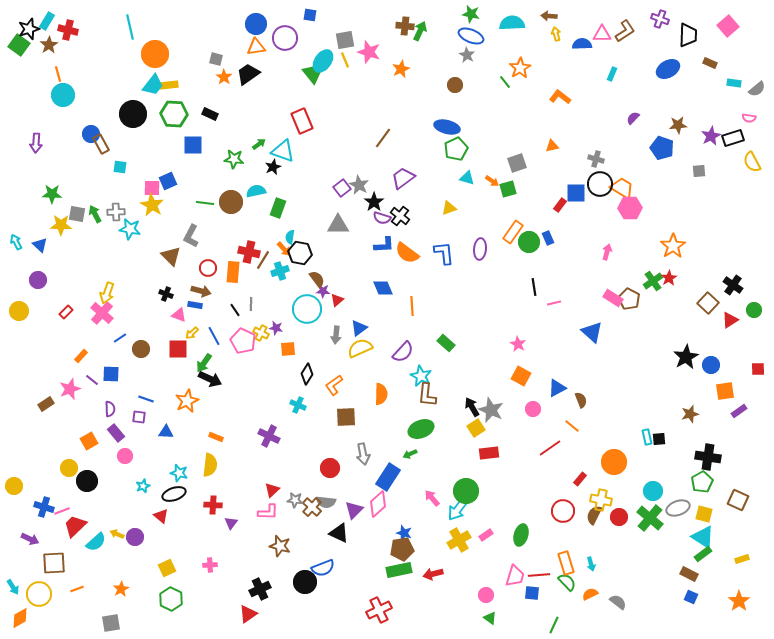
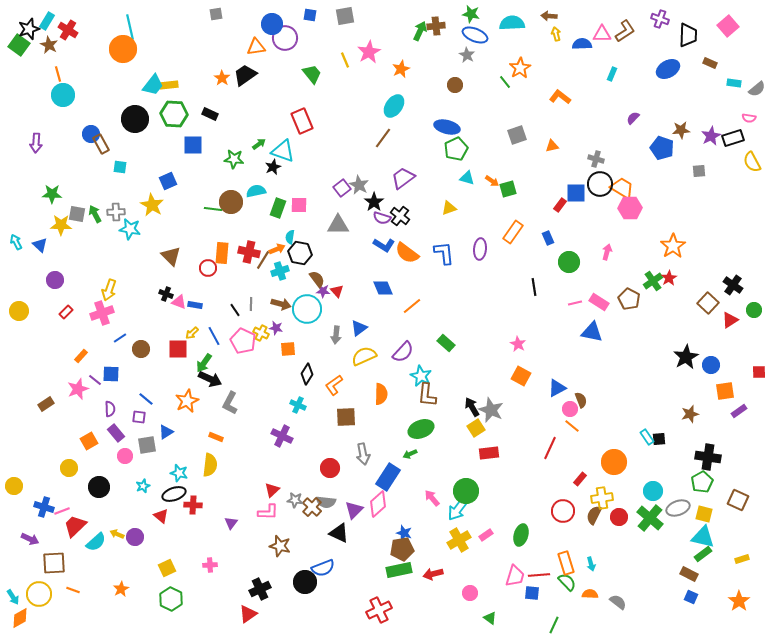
blue circle at (256, 24): moved 16 px right
brown cross at (405, 26): moved 31 px right; rotated 12 degrees counterclockwise
red cross at (68, 30): rotated 18 degrees clockwise
blue ellipse at (471, 36): moved 4 px right, 1 px up
gray square at (345, 40): moved 24 px up
brown star at (49, 45): rotated 12 degrees counterclockwise
pink star at (369, 52): rotated 25 degrees clockwise
orange circle at (155, 54): moved 32 px left, 5 px up
gray square at (216, 59): moved 45 px up; rotated 24 degrees counterclockwise
cyan ellipse at (323, 61): moved 71 px right, 45 px down
black trapezoid at (248, 74): moved 3 px left, 1 px down
orange star at (224, 77): moved 2 px left, 1 px down
black circle at (133, 114): moved 2 px right, 5 px down
brown star at (678, 125): moved 3 px right, 5 px down
gray square at (517, 163): moved 28 px up
pink square at (152, 188): moved 147 px right, 17 px down
green line at (205, 203): moved 8 px right, 6 px down
gray L-shape at (191, 236): moved 39 px right, 167 px down
green circle at (529, 242): moved 40 px right, 20 px down
blue L-shape at (384, 245): rotated 35 degrees clockwise
orange arrow at (284, 249): moved 7 px left; rotated 70 degrees counterclockwise
orange rectangle at (233, 272): moved 11 px left, 19 px up
purple circle at (38, 280): moved 17 px right
brown arrow at (201, 291): moved 80 px right, 13 px down
yellow arrow at (107, 293): moved 2 px right, 3 px up
pink rectangle at (613, 298): moved 14 px left, 4 px down
red triangle at (337, 300): moved 9 px up; rotated 32 degrees counterclockwise
pink line at (554, 303): moved 21 px right
orange line at (412, 306): rotated 54 degrees clockwise
pink cross at (102, 313): rotated 30 degrees clockwise
pink triangle at (179, 315): moved 13 px up
blue triangle at (592, 332): rotated 30 degrees counterclockwise
yellow semicircle at (360, 348): moved 4 px right, 8 px down
red square at (758, 369): moved 1 px right, 3 px down
purple line at (92, 380): moved 3 px right
pink star at (70, 389): moved 8 px right
blue line at (146, 399): rotated 21 degrees clockwise
pink circle at (533, 409): moved 37 px right
blue triangle at (166, 432): rotated 35 degrees counterclockwise
purple cross at (269, 436): moved 13 px right
cyan rectangle at (647, 437): rotated 21 degrees counterclockwise
red line at (550, 448): rotated 30 degrees counterclockwise
black circle at (87, 481): moved 12 px right, 6 px down
yellow cross at (601, 500): moved 1 px right, 2 px up; rotated 20 degrees counterclockwise
red cross at (213, 505): moved 20 px left
cyan triangle at (703, 537): rotated 20 degrees counterclockwise
cyan arrow at (13, 587): moved 10 px down
orange line at (77, 589): moved 4 px left, 1 px down; rotated 40 degrees clockwise
orange semicircle at (590, 594): rotated 28 degrees clockwise
pink circle at (486, 595): moved 16 px left, 2 px up
gray square at (111, 623): moved 36 px right, 178 px up
